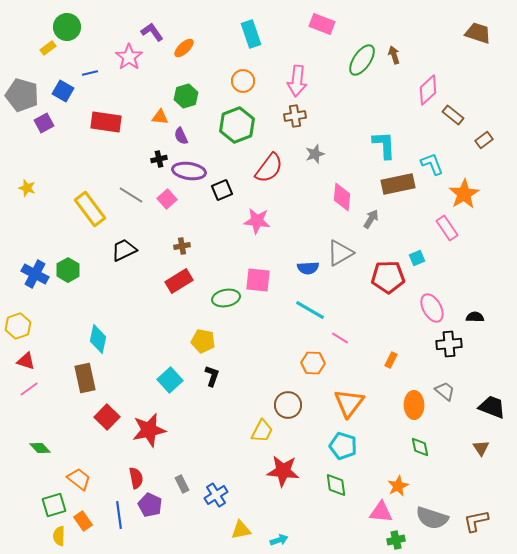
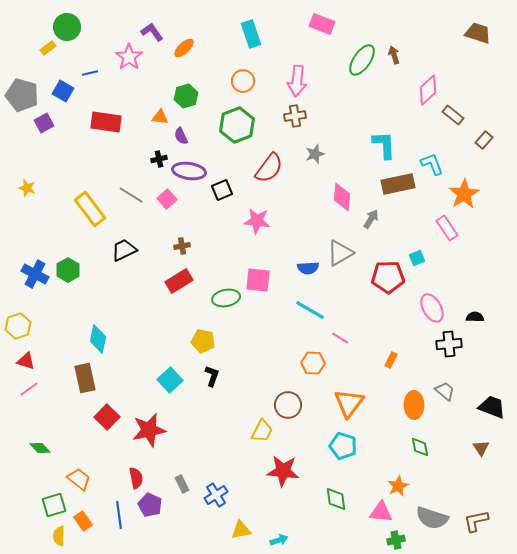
brown rectangle at (484, 140): rotated 12 degrees counterclockwise
green diamond at (336, 485): moved 14 px down
